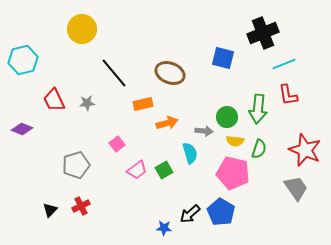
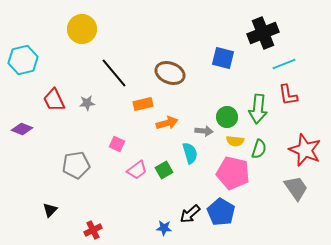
pink square: rotated 28 degrees counterclockwise
gray pentagon: rotated 8 degrees clockwise
red cross: moved 12 px right, 24 px down
